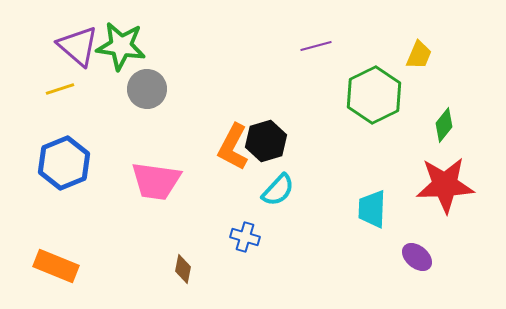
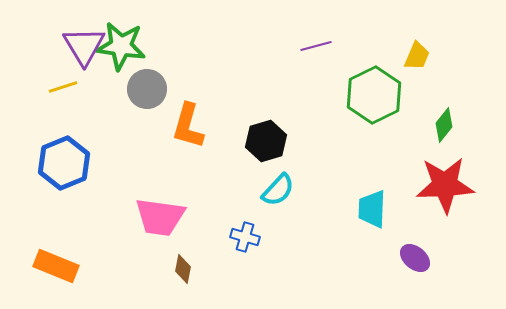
purple triangle: moved 6 px right; rotated 18 degrees clockwise
yellow trapezoid: moved 2 px left, 1 px down
yellow line: moved 3 px right, 2 px up
orange L-shape: moved 45 px left, 21 px up; rotated 12 degrees counterclockwise
pink trapezoid: moved 4 px right, 36 px down
purple ellipse: moved 2 px left, 1 px down
